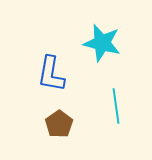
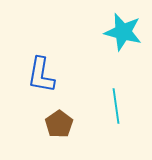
cyan star: moved 21 px right, 11 px up
blue L-shape: moved 10 px left, 1 px down
